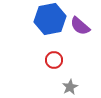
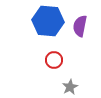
blue hexagon: moved 2 px left, 2 px down; rotated 16 degrees clockwise
purple semicircle: rotated 60 degrees clockwise
